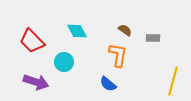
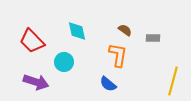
cyan diamond: rotated 15 degrees clockwise
